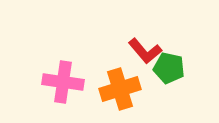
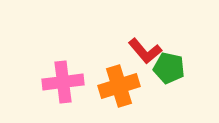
pink cross: rotated 15 degrees counterclockwise
orange cross: moved 1 px left, 3 px up
